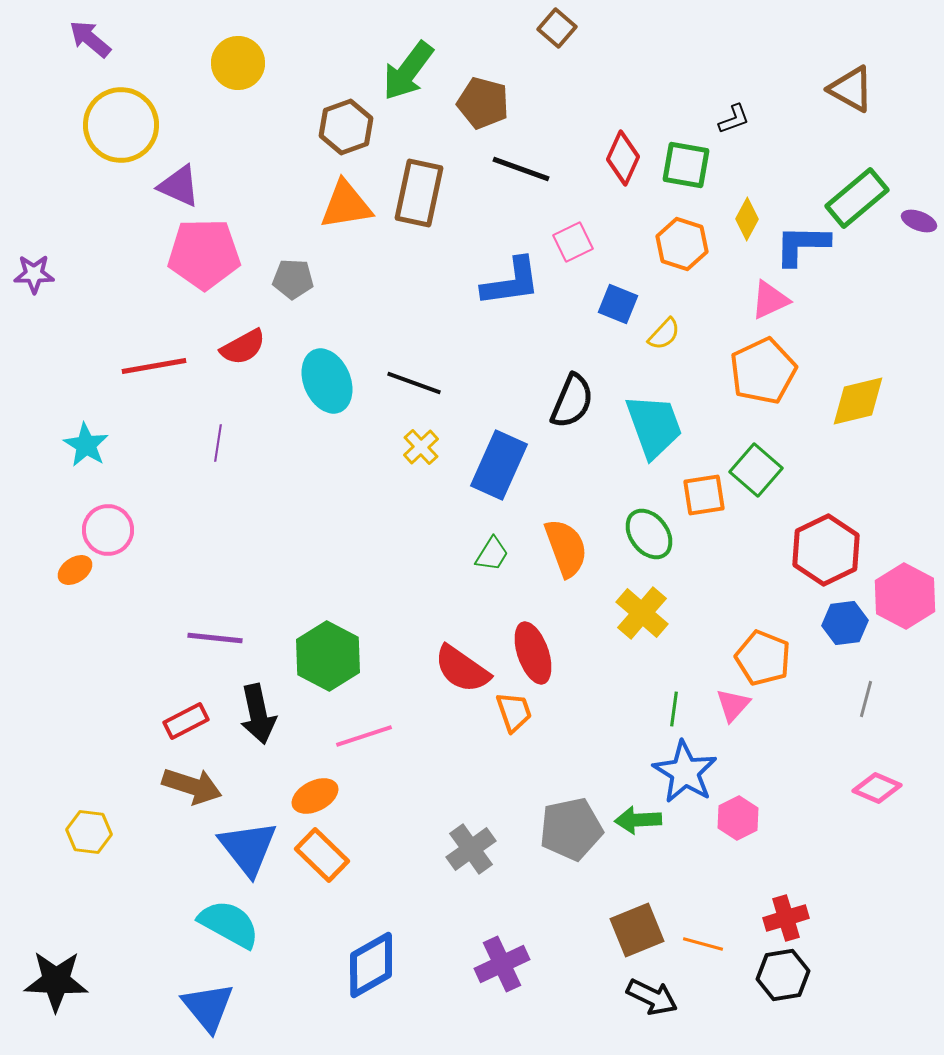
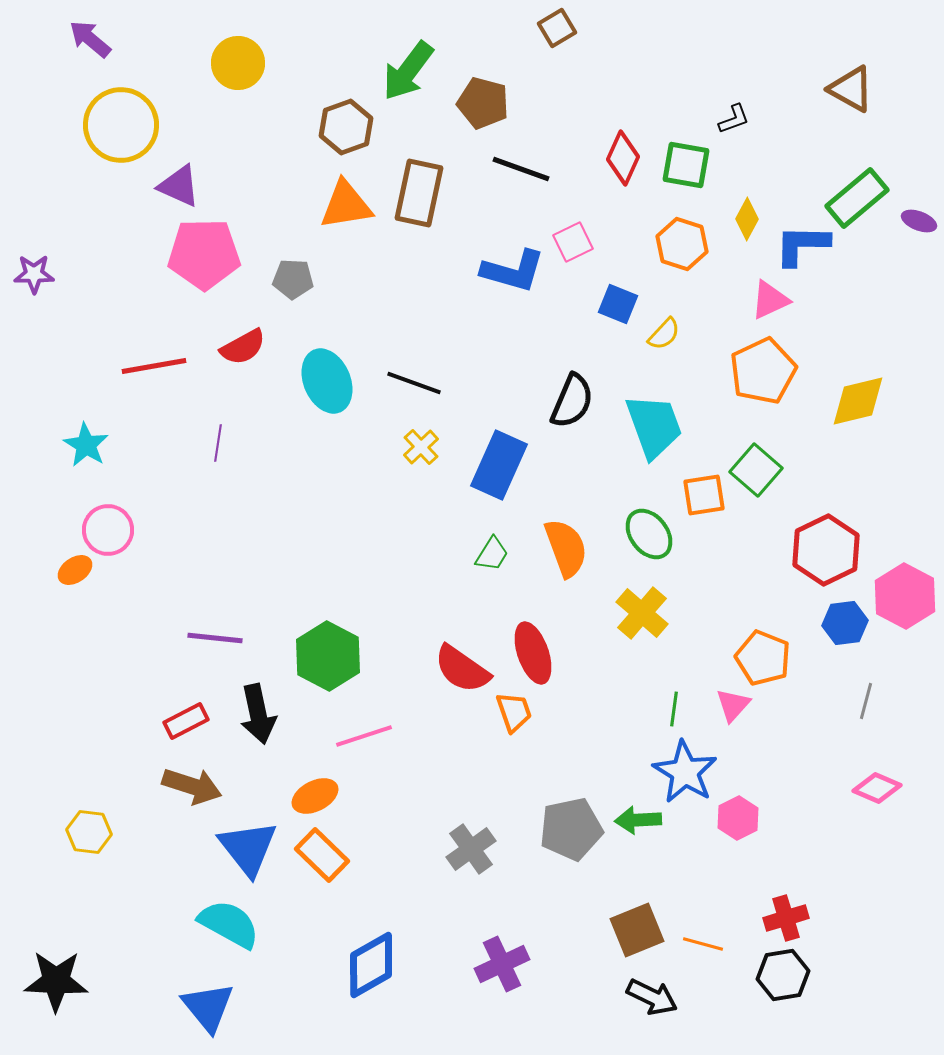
brown square at (557, 28): rotated 18 degrees clockwise
blue L-shape at (511, 282): moved 2 px right, 11 px up; rotated 24 degrees clockwise
gray line at (866, 699): moved 2 px down
